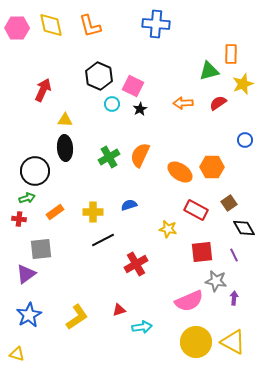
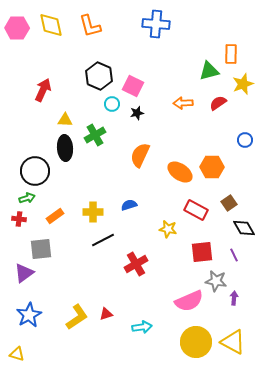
black star at (140, 109): moved 3 px left, 4 px down; rotated 16 degrees clockwise
green cross at (109, 157): moved 14 px left, 22 px up
orange rectangle at (55, 212): moved 4 px down
purple triangle at (26, 274): moved 2 px left, 1 px up
red triangle at (119, 310): moved 13 px left, 4 px down
